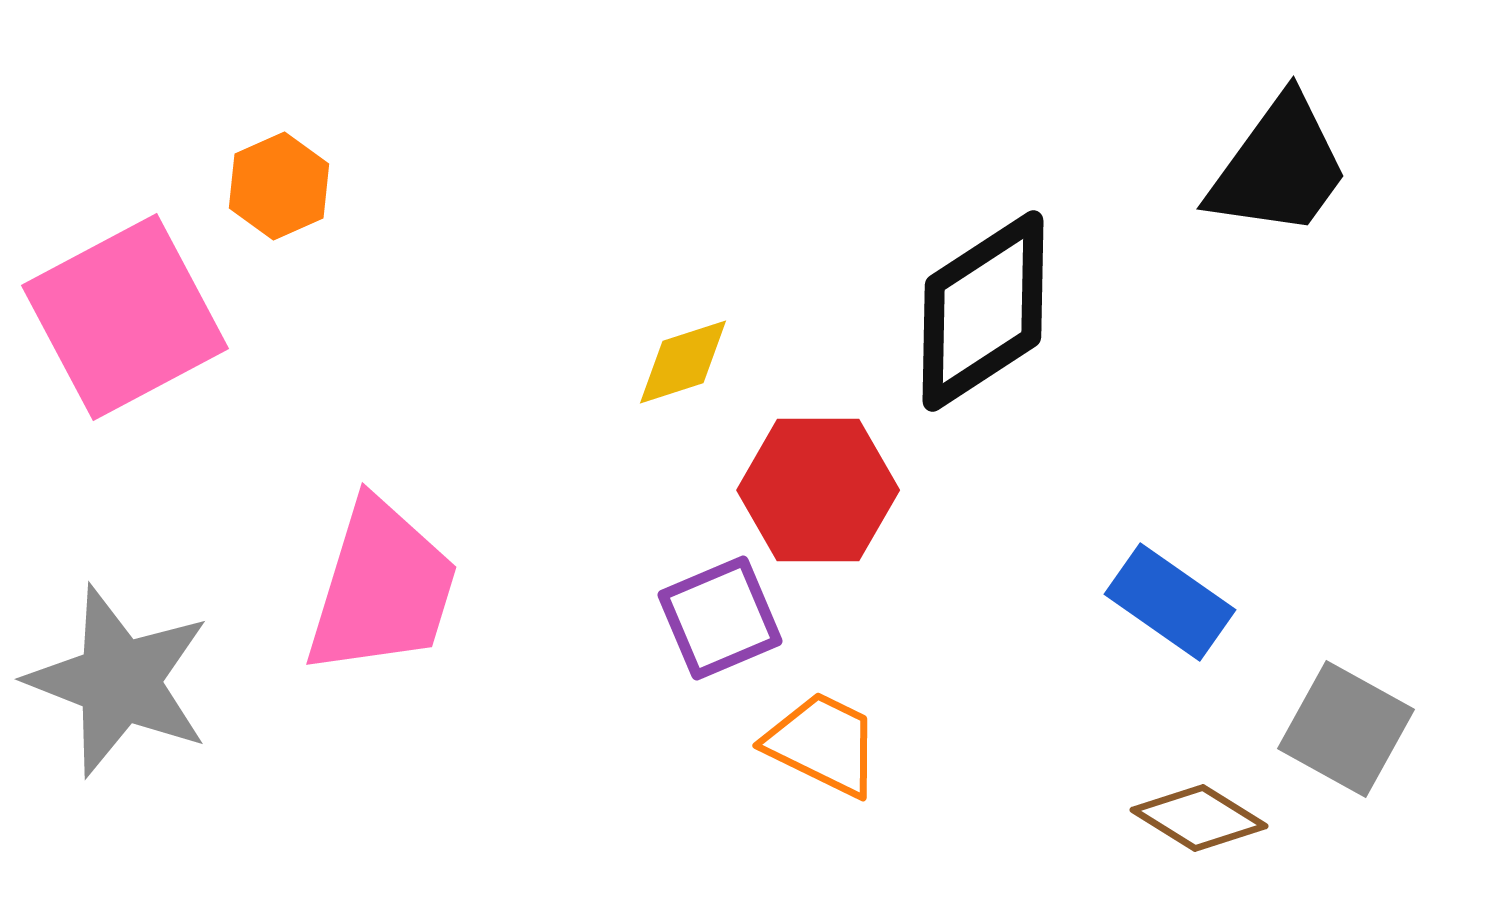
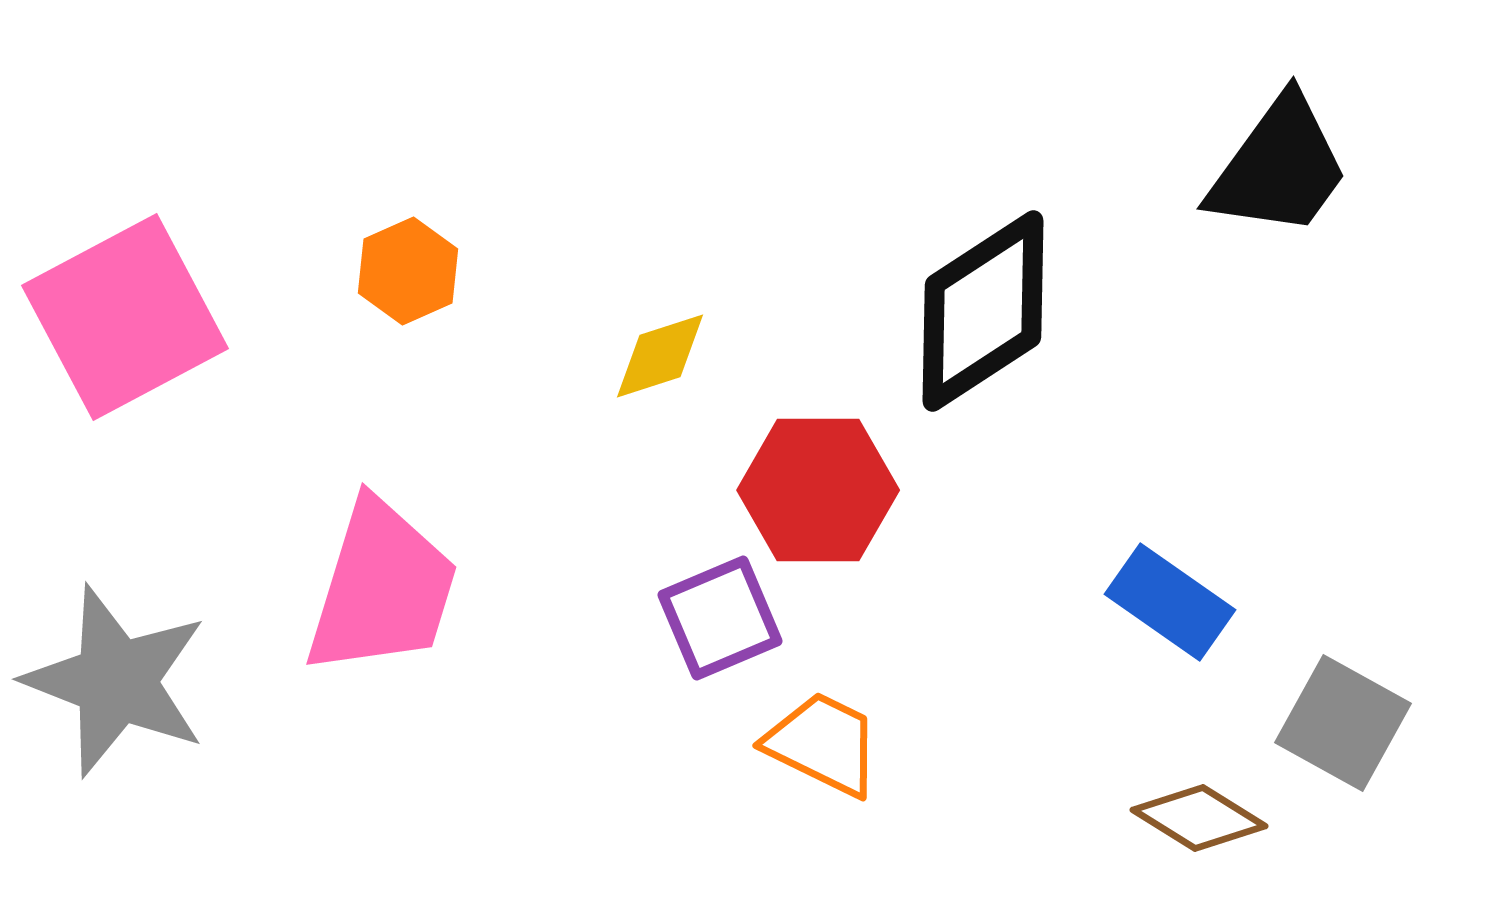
orange hexagon: moved 129 px right, 85 px down
yellow diamond: moved 23 px left, 6 px up
gray star: moved 3 px left
gray square: moved 3 px left, 6 px up
